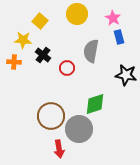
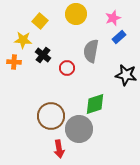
yellow circle: moved 1 px left
pink star: rotated 21 degrees clockwise
blue rectangle: rotated 64 degrees clockwise
